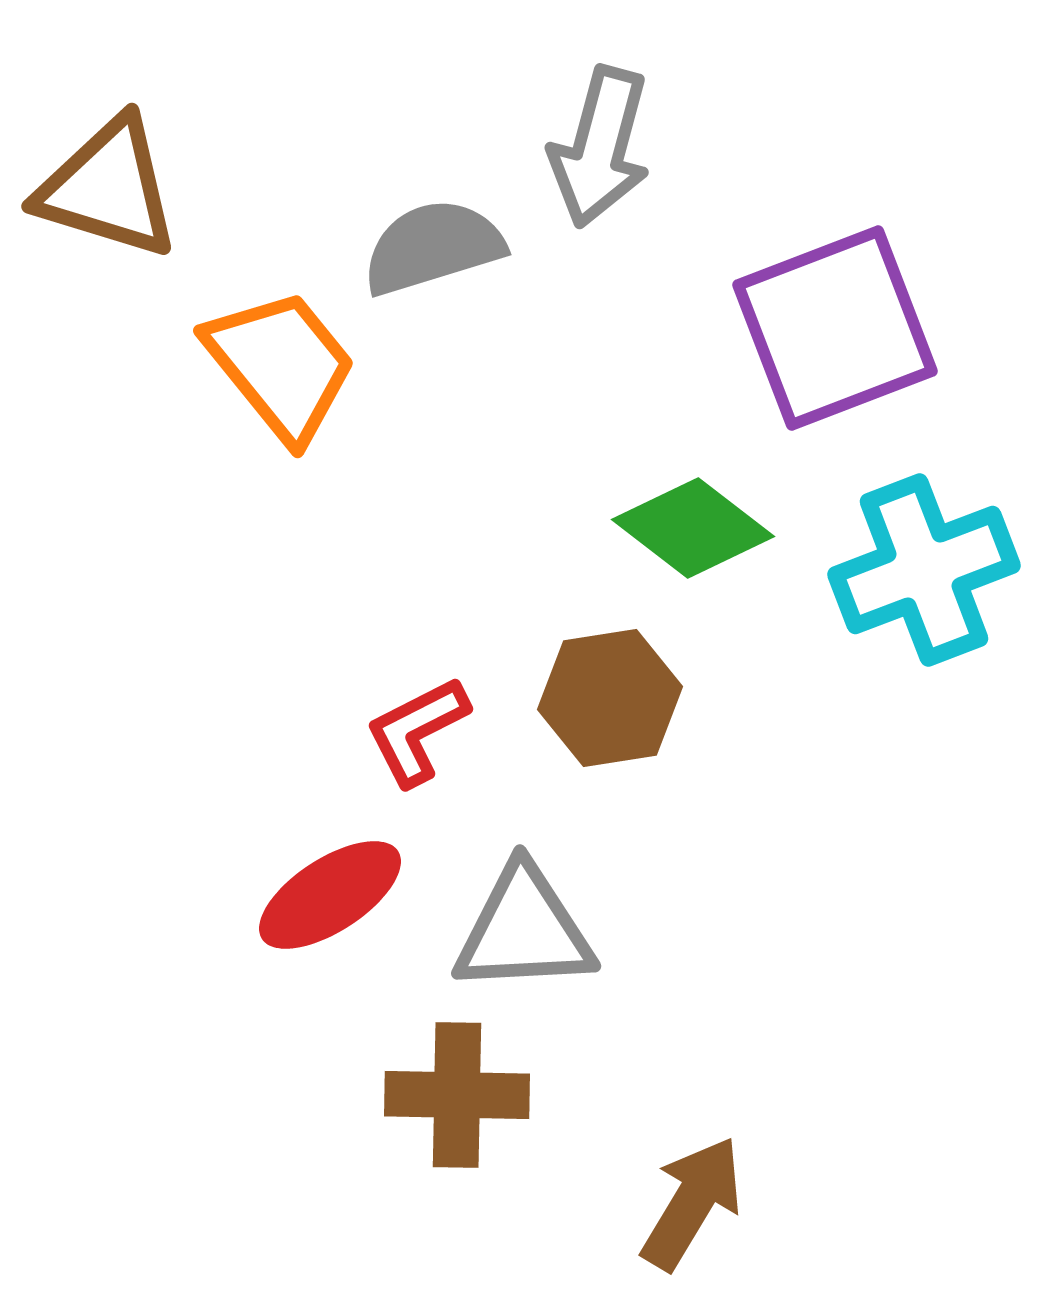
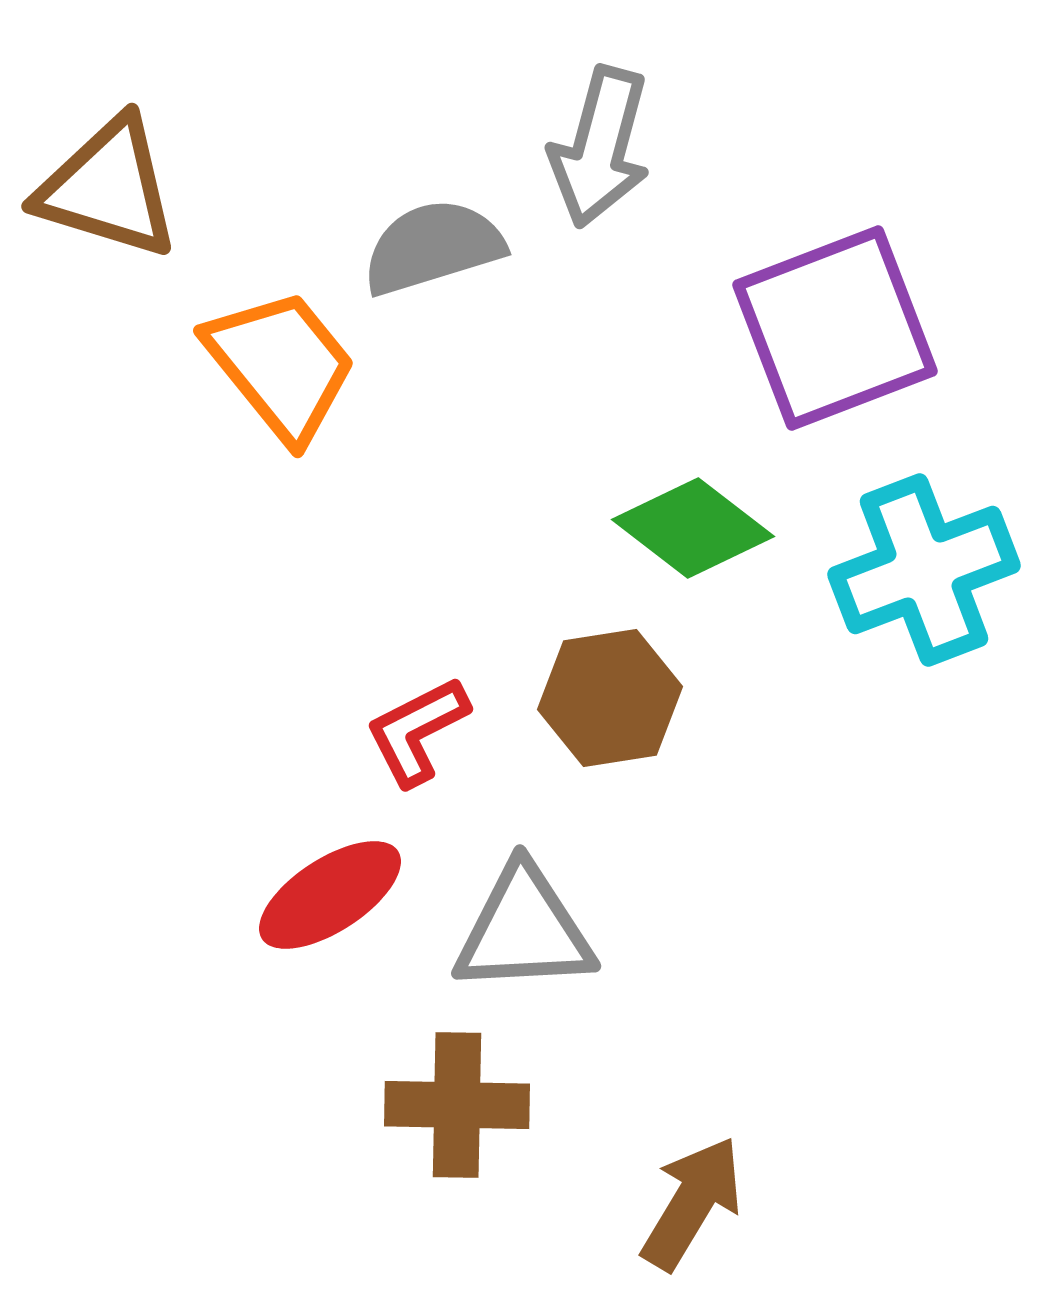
brown cross: moved 10 px down
